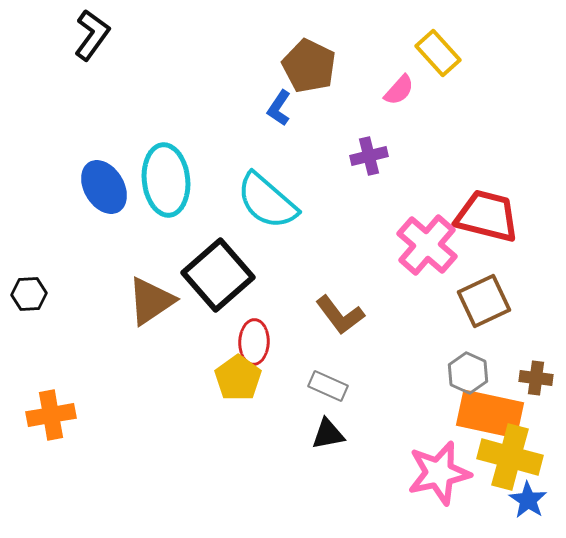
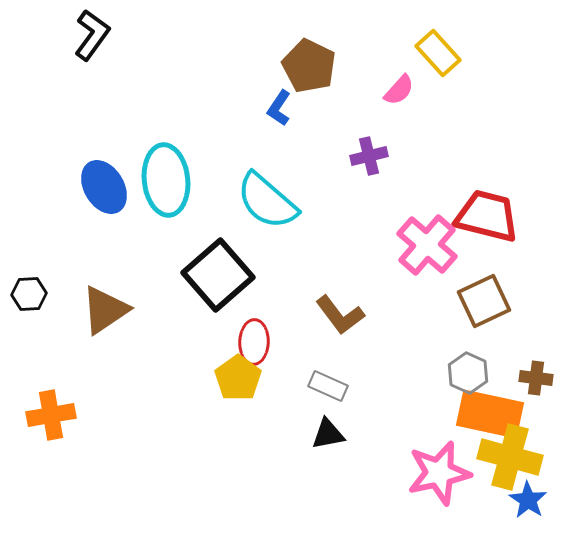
brown triangle: moved 46 px left, 9 px down
